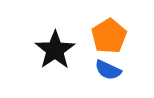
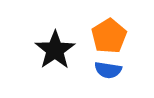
blue semicircle: rotated 16 degrees counterclockwise
